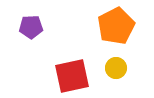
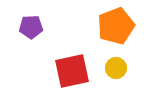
orange pentagon: rotated 6 degrees clockwise
red square: moved 5 px up
